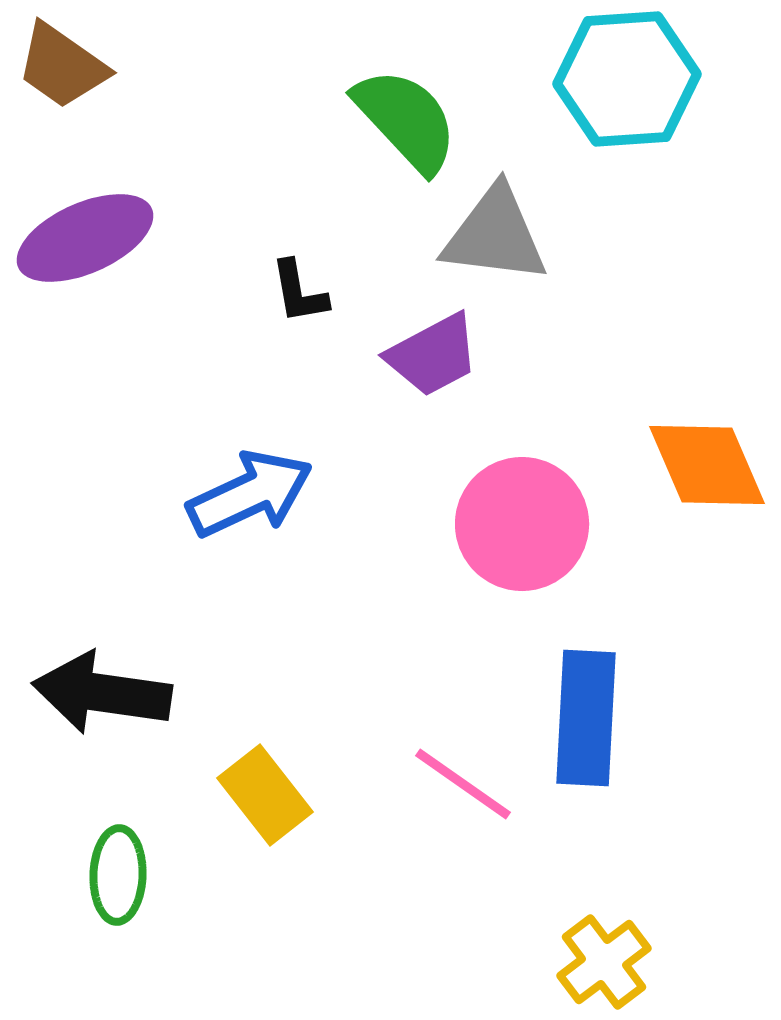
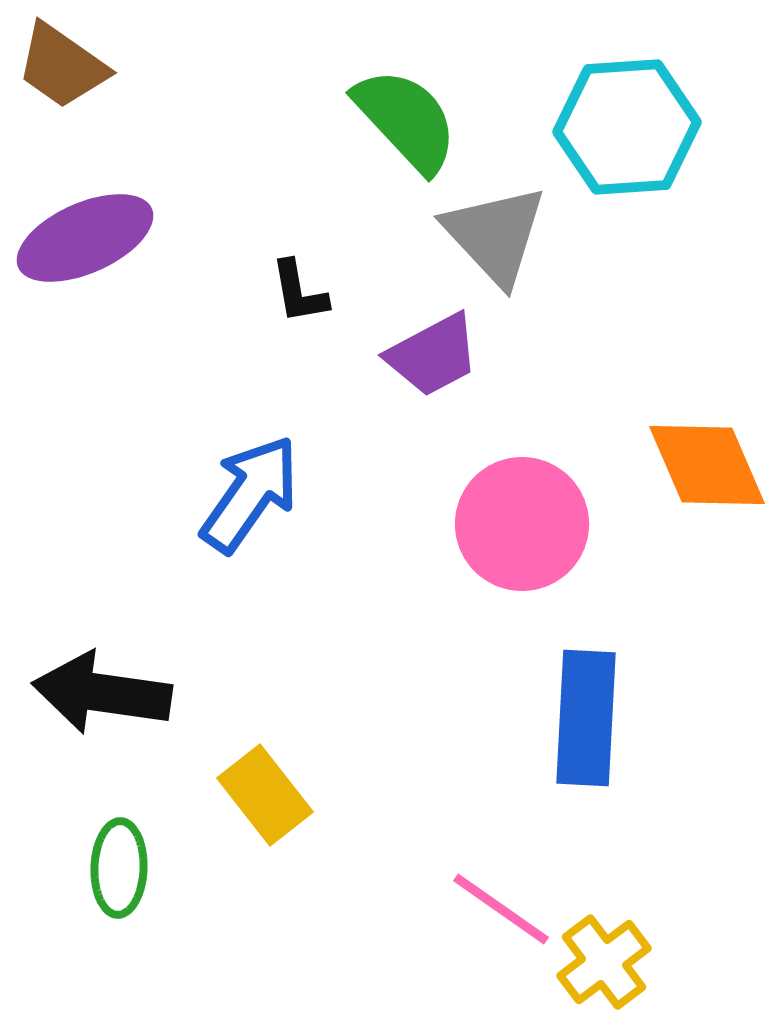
cyan hexagon: moved 48 px down
gray triangle: rotated 40 degrees clockwise
blue arrow: rotated 30 degrees counterclockwise
pink line: moved 38 px right, 125 px down
green ellipse: moved 1 px right, 7 px up
